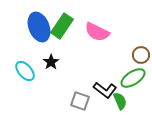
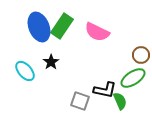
black L-shape: rotated 25 degrees counterclockwise
